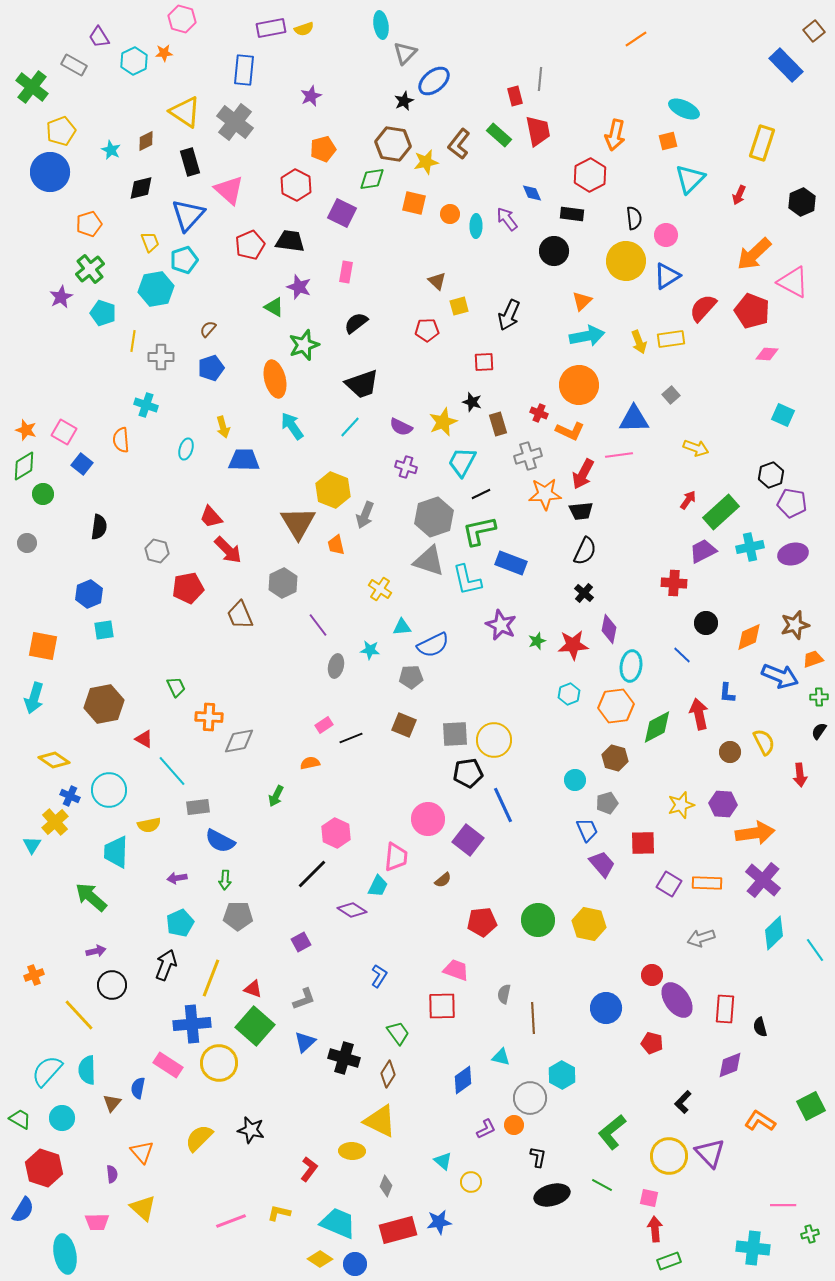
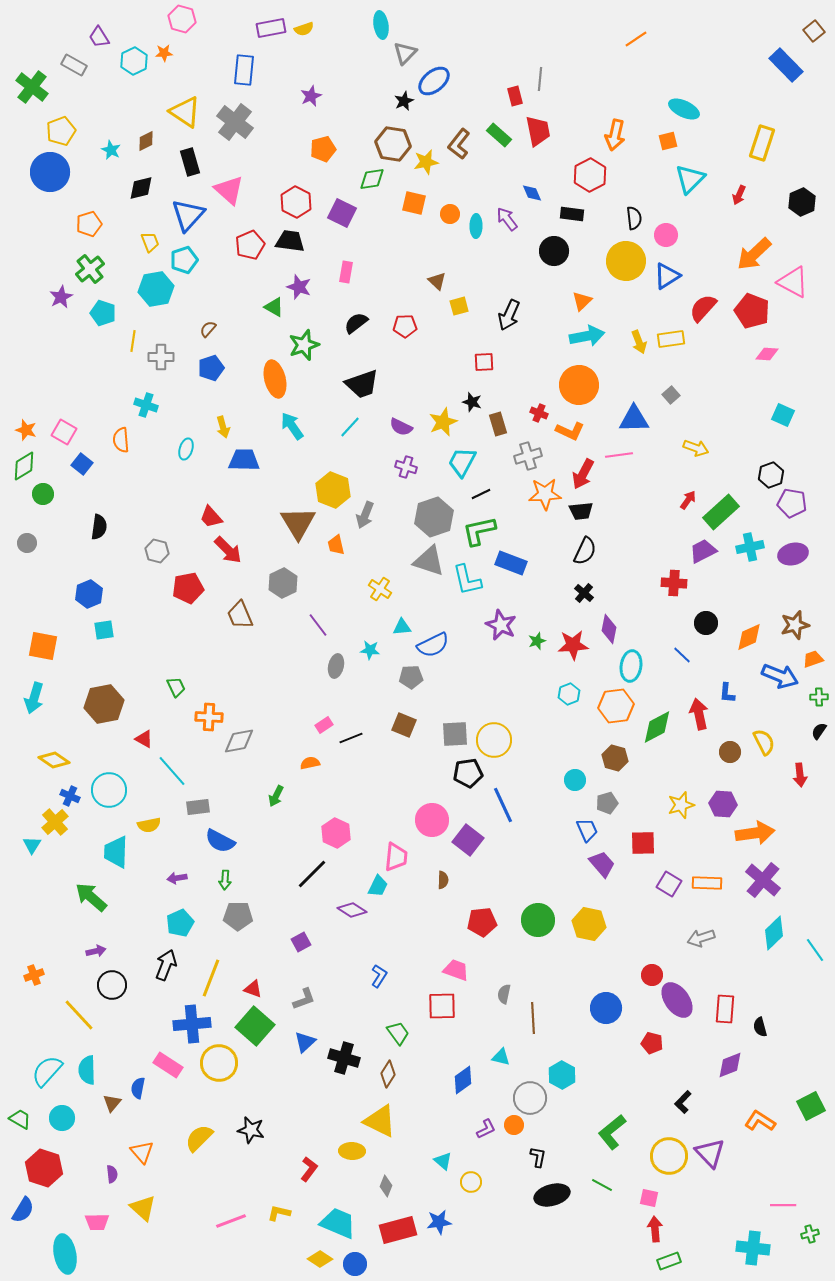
red hexagon at (296, 185): moved 17 px down
red pentagon at (427, 330): moved 22 px left, 4 px up
pink circle at (428, 819): moved 4 px right, 1 px down
brown semicircle at (443, 880): rotated 48 degrees counterclockwise
